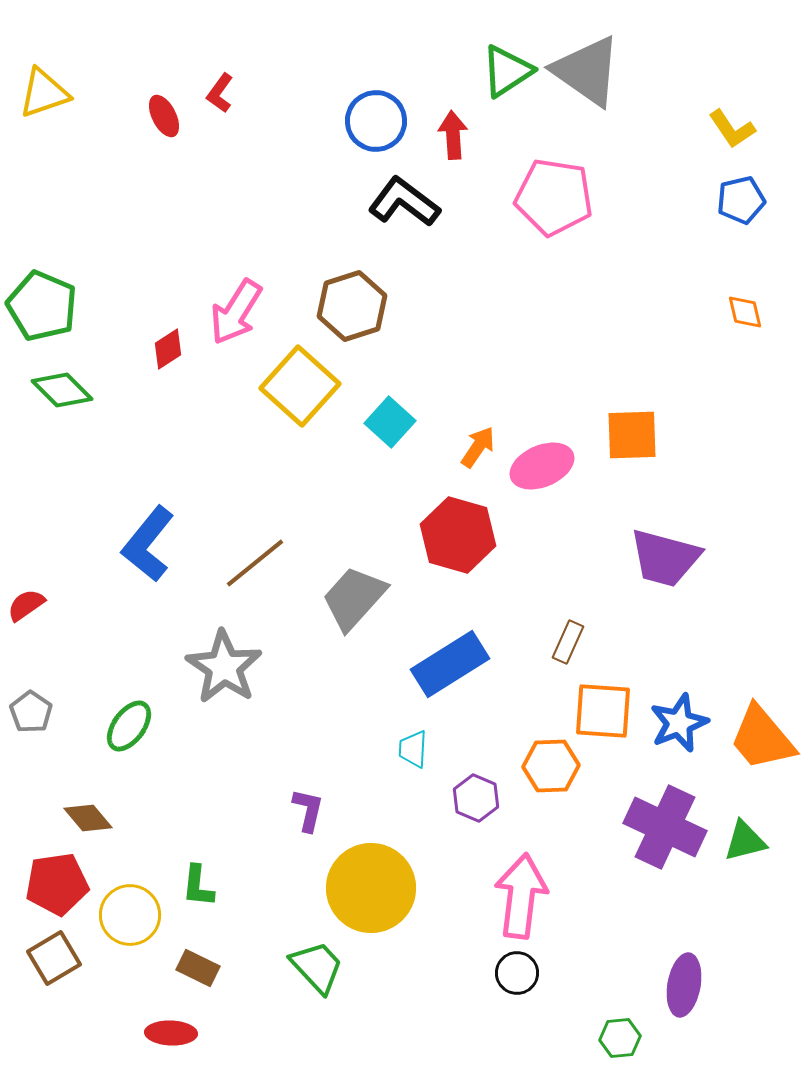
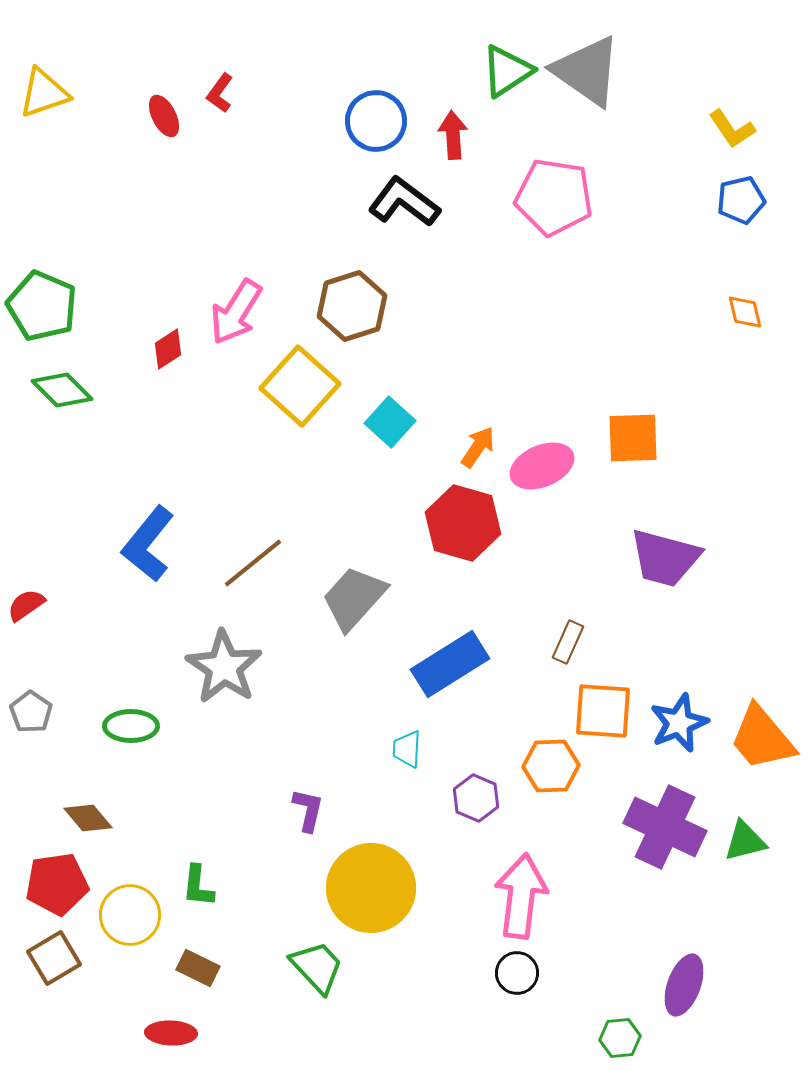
orange square at (632, 435): moved 1 px right, 3 px down
red hexagon at (458, 535): moved 5 px right, 12 px up
brown line at (255, 563): moved 2 px left
green ellipse at (129, 726): moved 2 px right; rotated 54 degrees clockwise
cyan trapezoid at (413, 749): moved 6 px left
purple ellipse at (684, 985): rotated 10 degrees clockwise
